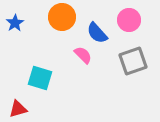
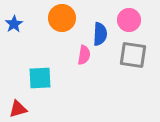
orange circle: moved 1 px down
blue star: moved 1 px left, 1 px down
blue semicircle: moved 3 px right, 1 px down; rotated 135 degrees counterclockwise
pink semicircle: moved 1 px right; rotated 54 degrees clockwise
gray square: moved 6 px up; rotated 28 degrees clockwise
cyan square: rotated 20 degrees counterclockwise
